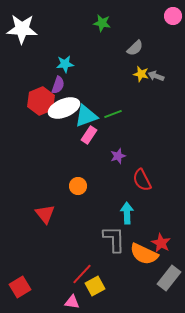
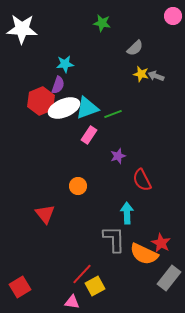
cyan triangle: moved 1 px right, 8 px up
